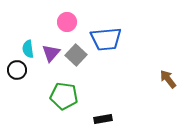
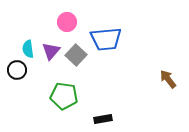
purple triangle: moved 2 px up
